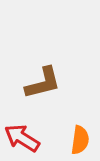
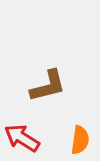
brown L-shape: moved 5 px right, 3 px down
